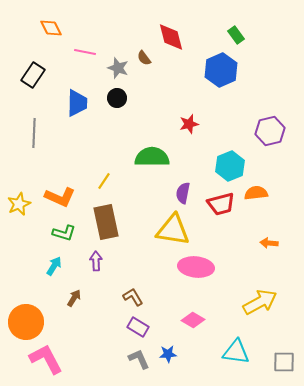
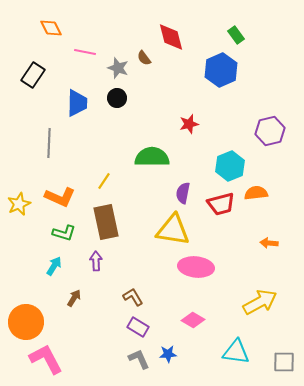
gray line: moved 15 px right, 10 px down
